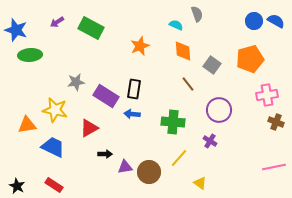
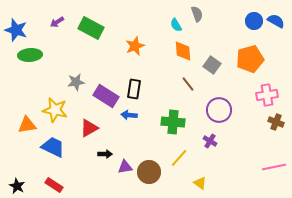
cyan semicircle: rotated 144 degrees counterclockwise
orange star: moved 5 px left
blue arrow: moved 3 px left, 1 px down
